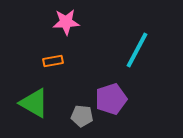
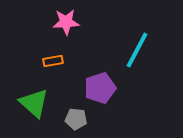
purple pentagon: moved 11 px left, 11 px up
green triangle: rotated 12 degrees clockwise
gray pentagon: moved 6 px left, 3 px down
